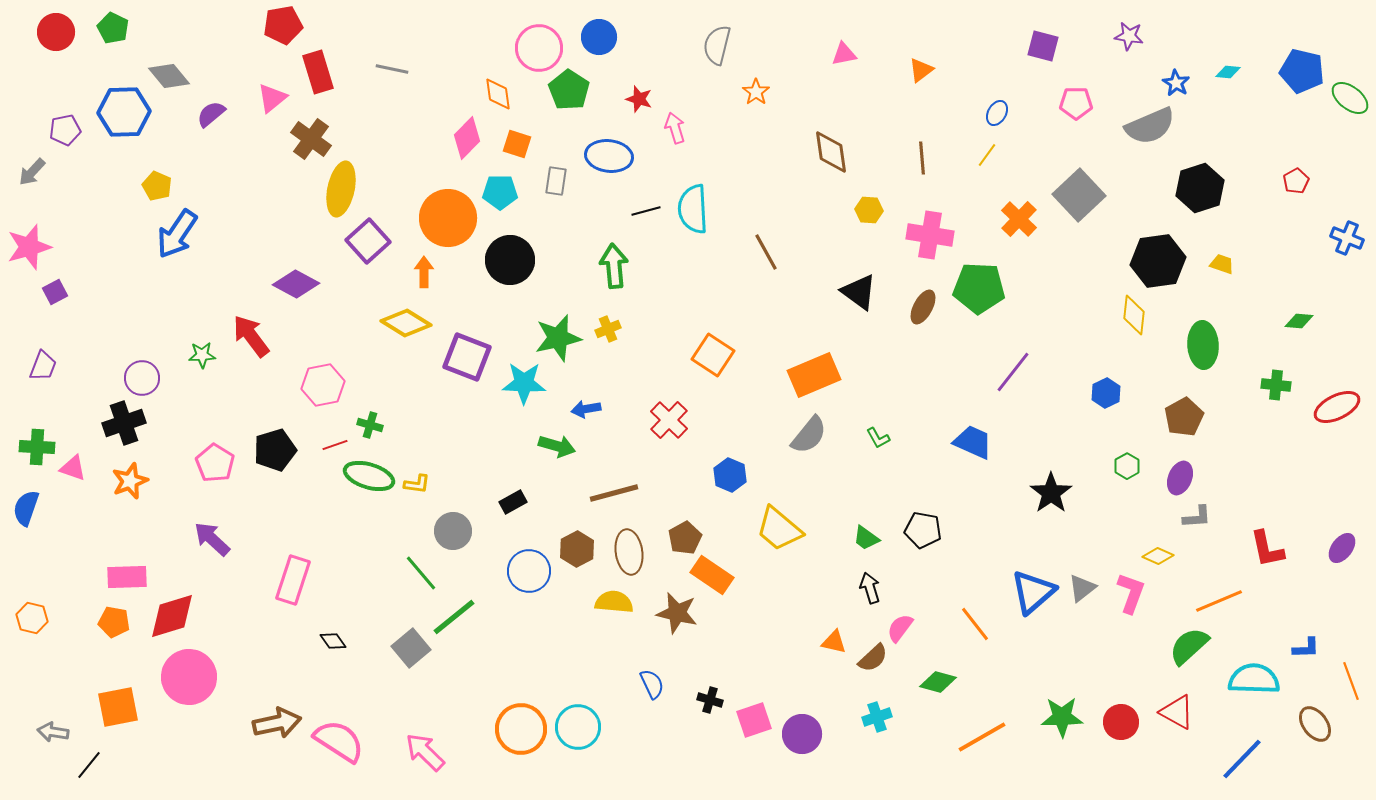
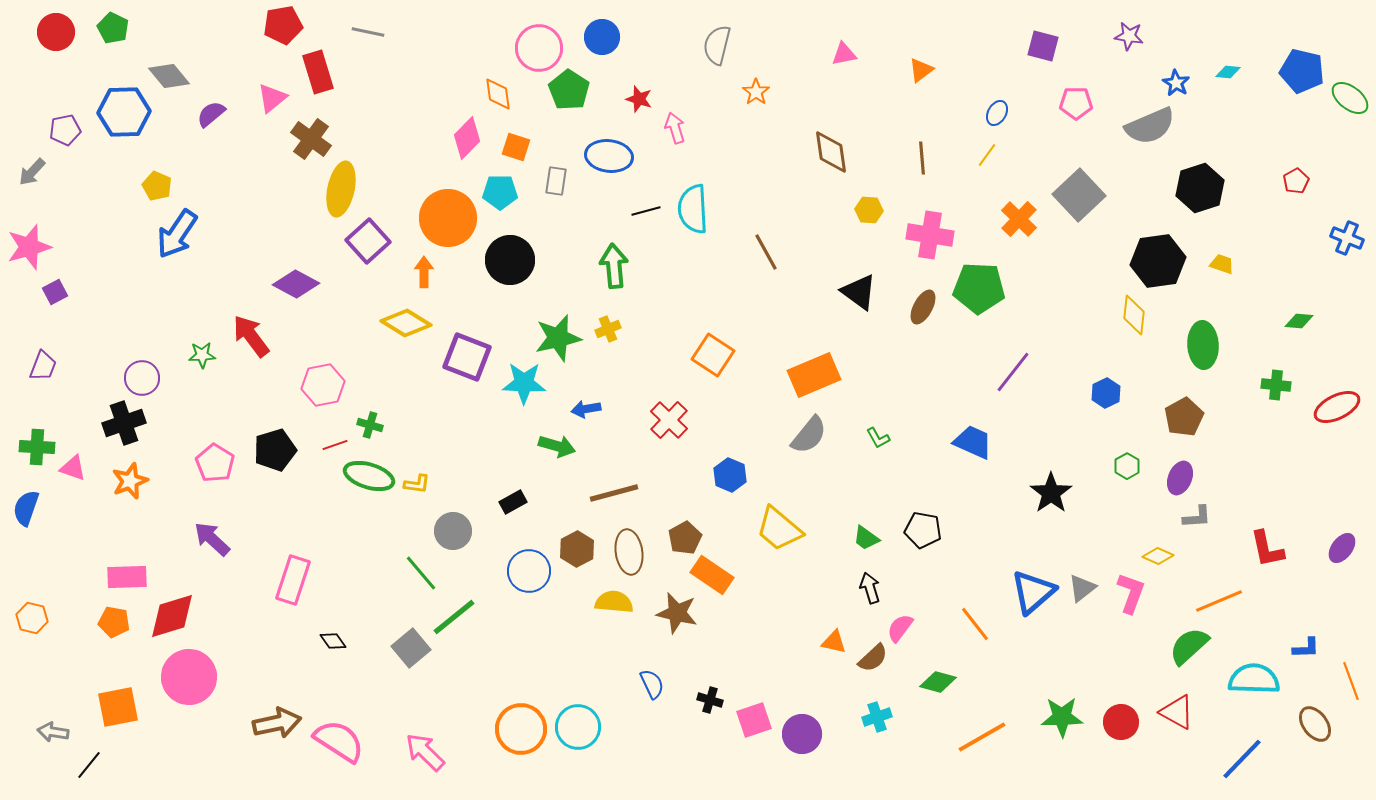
blue circle at (599, 37): moved 3 px right
gray line at (392, 69): moved 24 px left, 37 px up
orange square at (517, 144): moved 1 px left, 3 px down
